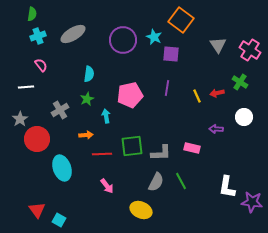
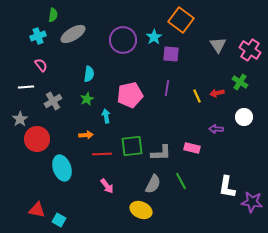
green semicircle: moved 21 px right, 1 px down
cyan star: rotated 14 degrees clockwise
gray cross: moved 7 px left, 9 px up
gray semicircle: moved 3 px left, 2 px down
red triangle: rotated 42 degrees counterclockwise
